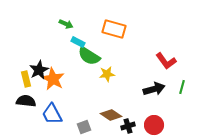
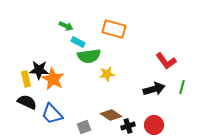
green arrow: moved 2 px down
green semicircle: rotated 40 degrees counterclockwise
black star: rotated 30 degrees clockwise
black semicircle: moved 1 px right, 1 px down; rotated 18 degrees clockwise
blue trapezoid: rotated 15 degrees counterclockwise
